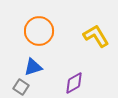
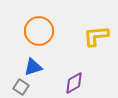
yellow L-shape: rotated 64 degrees counterclockwise
